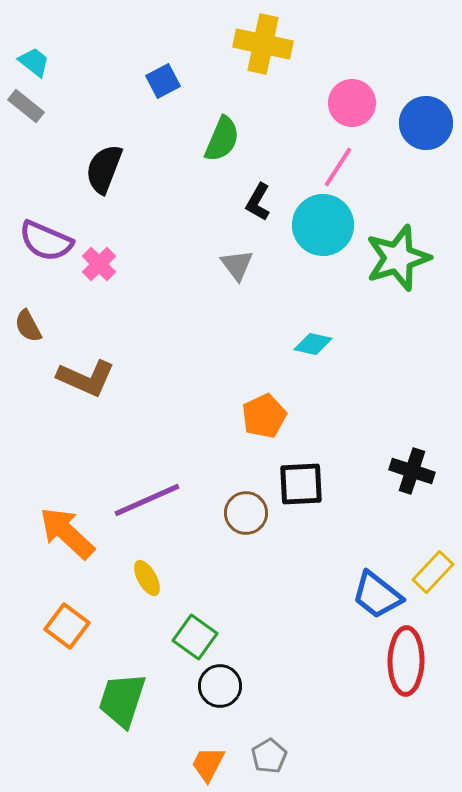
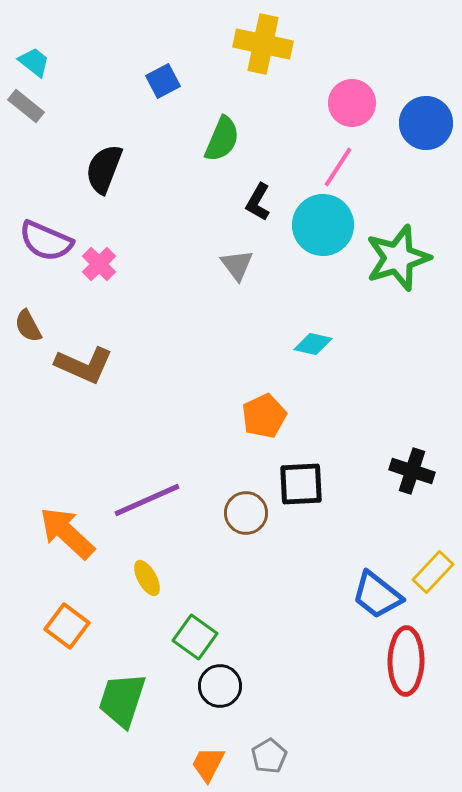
brown L-shape: moved 2 px left, 13 px up
